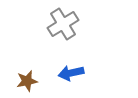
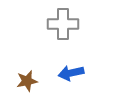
gray cross: rotated 32 degrees clockwise
